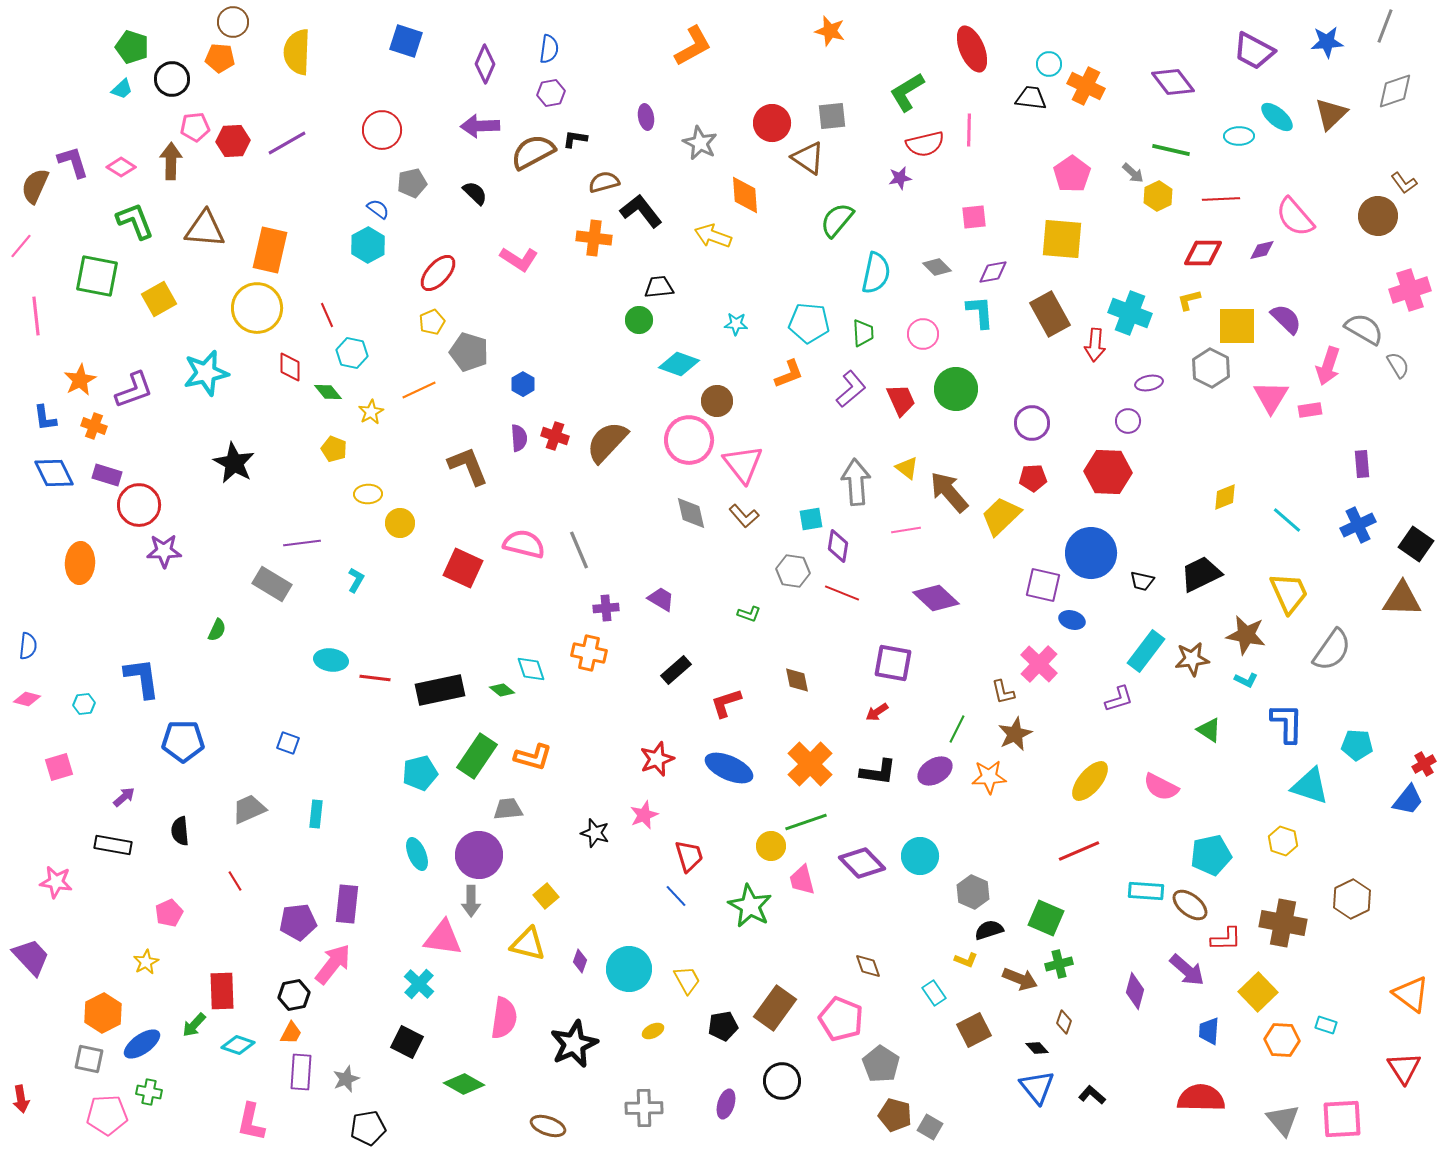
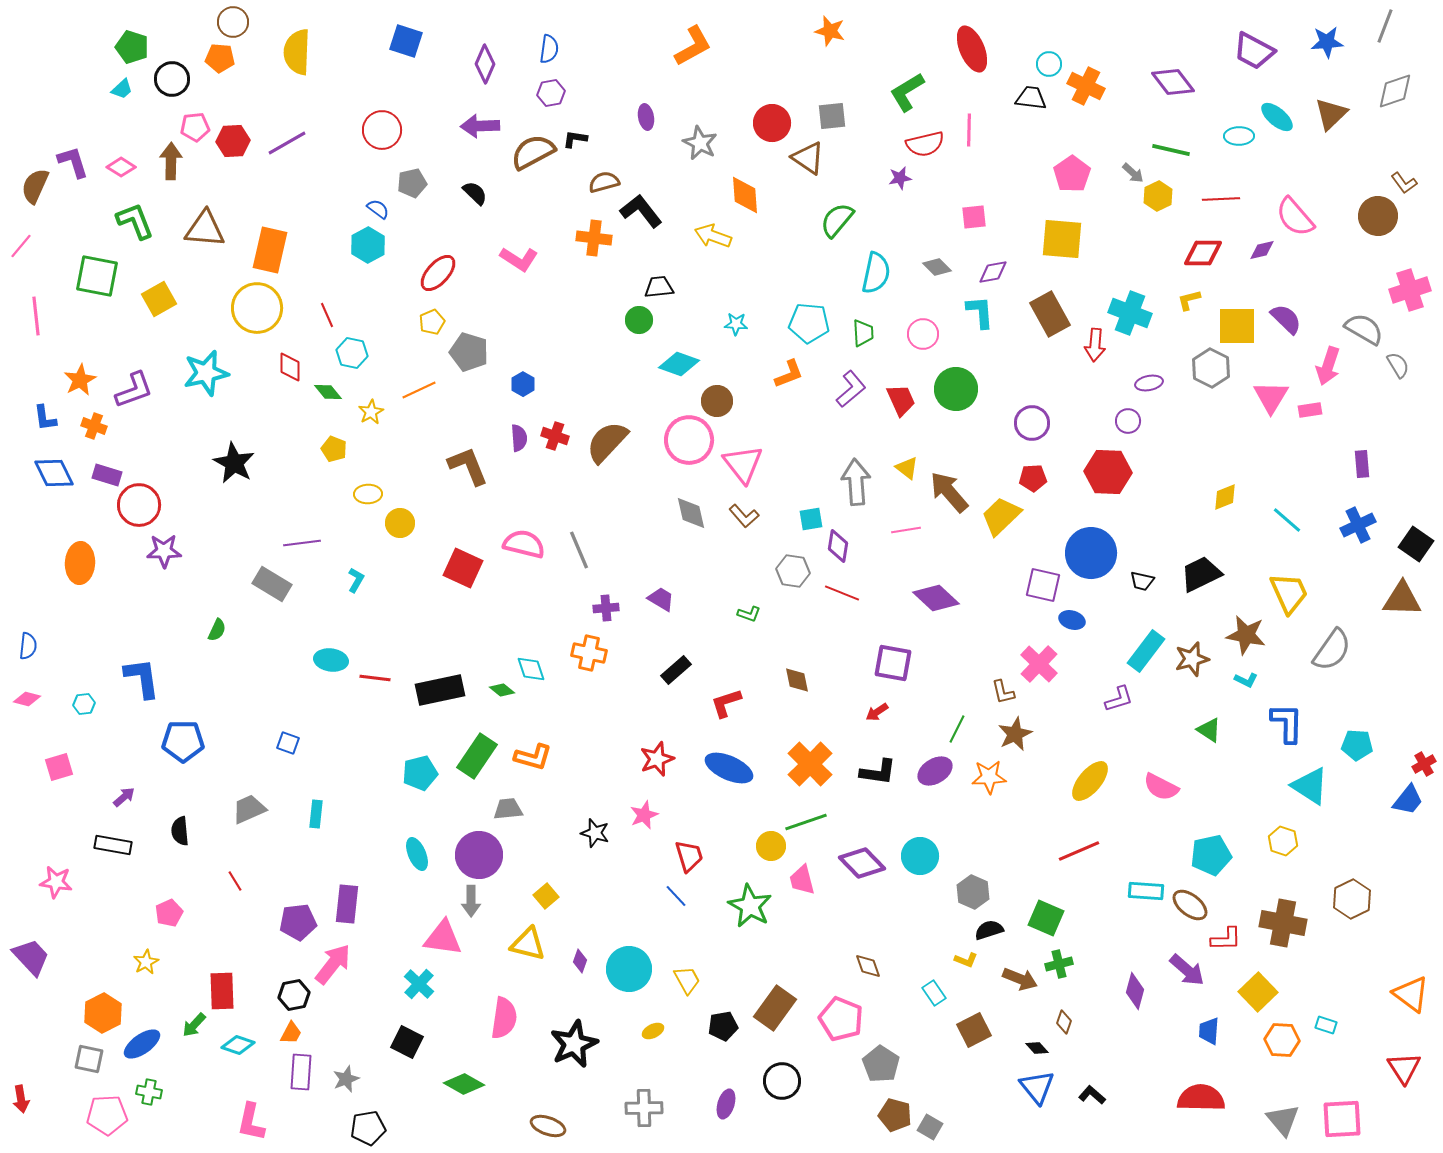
brown star at (1192, 659): rotated 8 degrees counterclockwise
cyan triangle at (1310, 786): rotated 15 degrees clockwise
